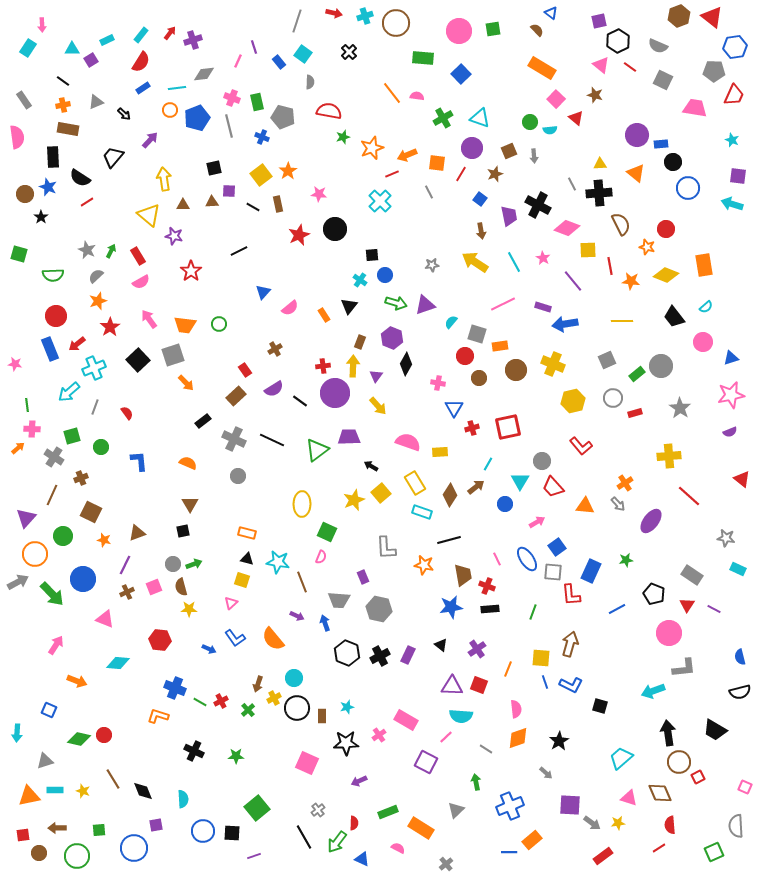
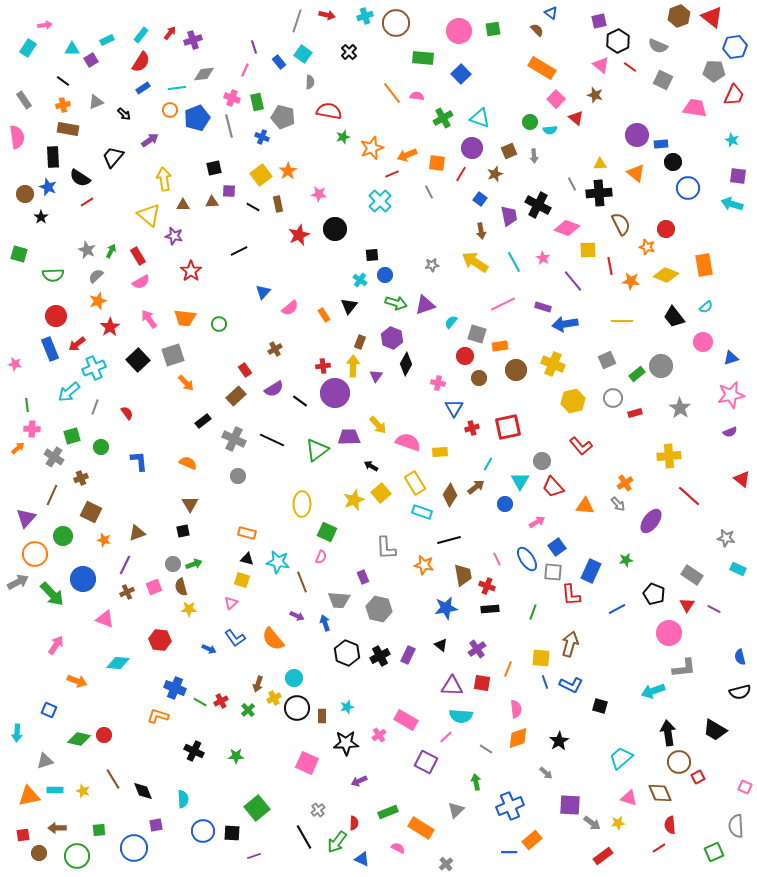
red arrow at (334, 13): moved 7 px left, 2 px down
pink arrow at (42, 25): moved 3 px right; rotated 96 degrees counterclockwise
pink line at (238, 61): moved 7 px right, 9 px down
purple arrow at (150, 140): rotated 12 degrees clockwise
orange trapezoid at (185, 325): moved 7 px up
yellow arrow at (378, 406): moved 19 px down
blue star at (451, 607): moved 5 px left, 1 px down
red square at (479, 685): moved 3 px right, 2 px up; rotated 12 degrees counterclockwise
